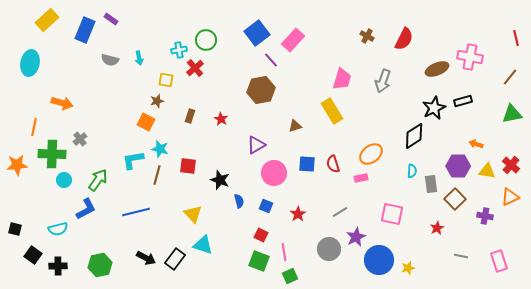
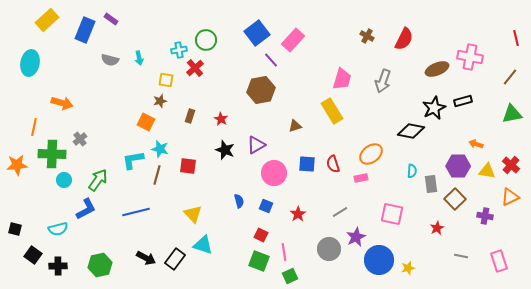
brown star at (157, 101): moved 3 px right
black diamond at (414, 136): moved 3 px left, 5 px up; rotated 44 degrees clockwise
black star at (220, 180): moved 5 px right, 30 px up
